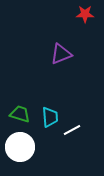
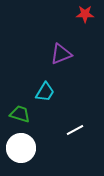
cyan trapezoid: moved 5 px left, 25 px up; rotated 35 degrees clockwise
white line: moved 3 px right
white circle: moved 1 px right, 1 px down
